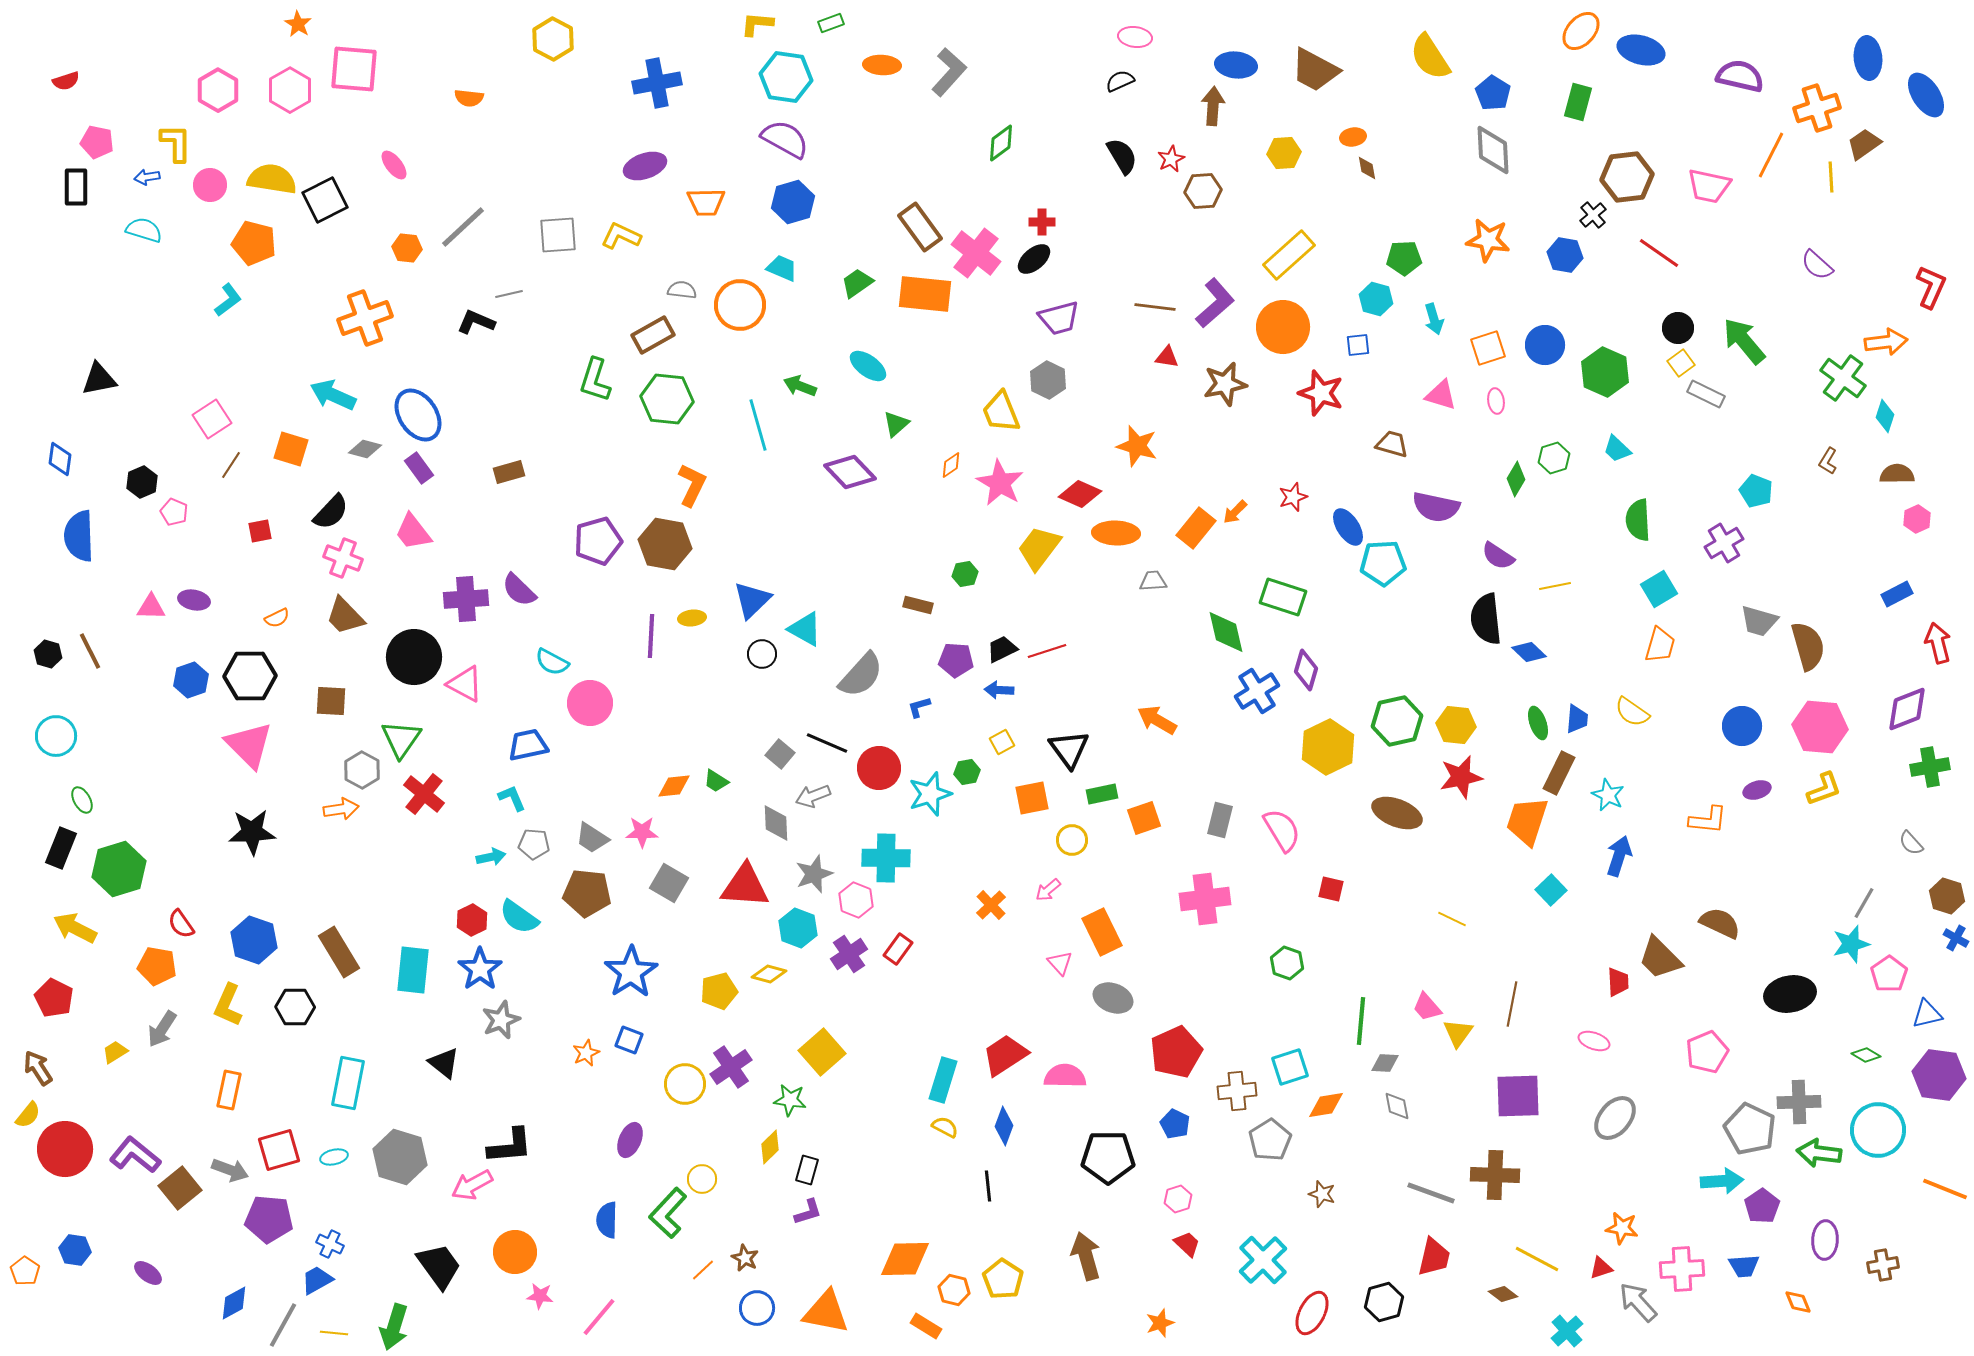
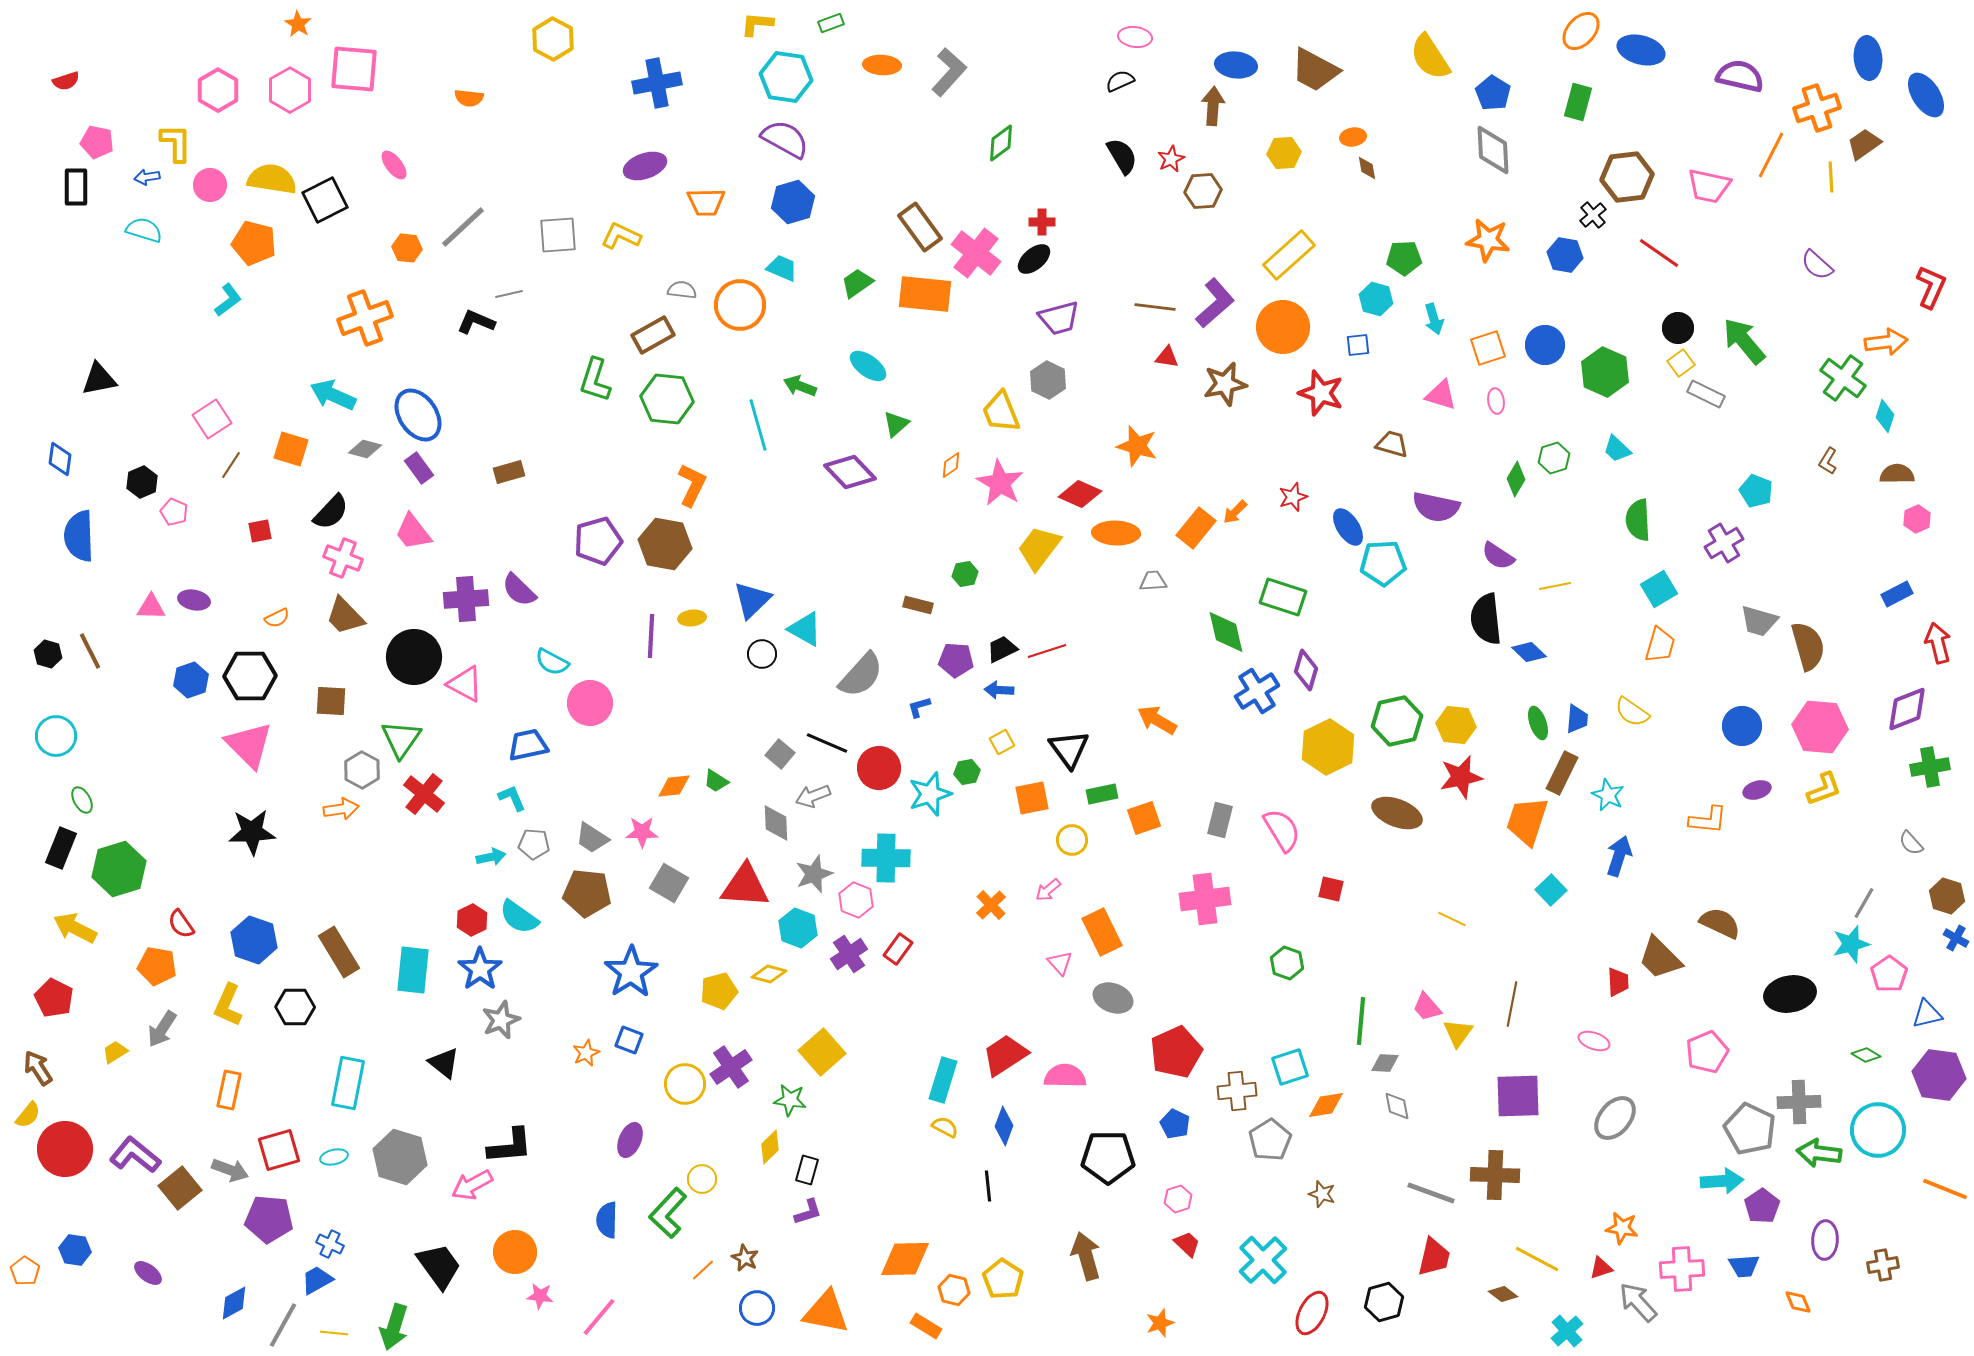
brown rectangle at (1559, 773): moved 3 px right
